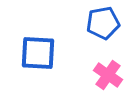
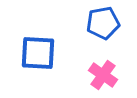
pink cross: moved 5 px left
